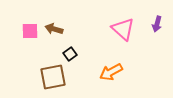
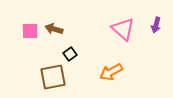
purple arrow: moved 1 px left, 1 px down
